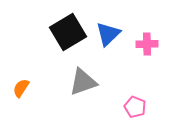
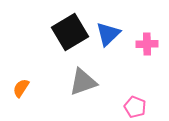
black square: moved 2 px right
